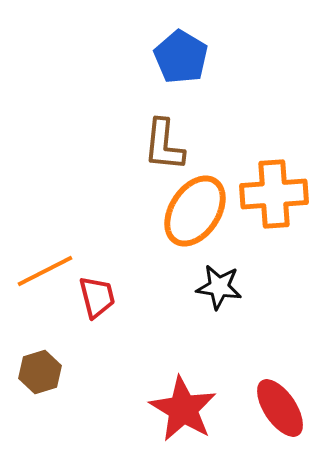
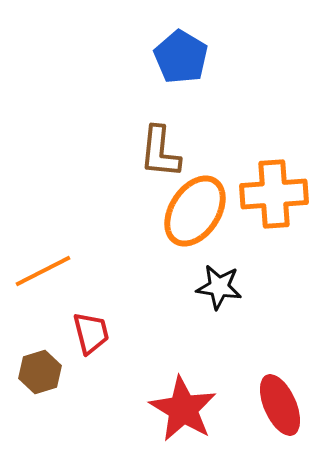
brown L-shape: moved 4 px left, 7 px down
orange line: moved 2 px left
red trapezoid: moved 6 px left, 36 px down
red ellipse: moved 3 px up; rotated 10 degrees clockwise
